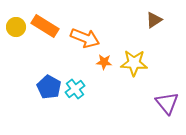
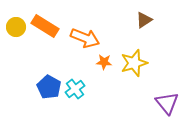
brown triangle: moved 10 px left
yellow star: rotated 20 degrees counterclockwise
